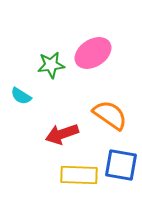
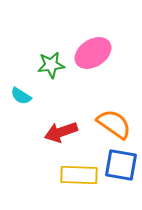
orange semicircle: moved 4 px right, 9 px down
red arrow: moved 1 px left, 2 px up
